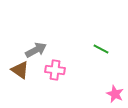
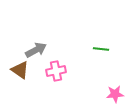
green line: rotated 21 degrees counterclockwise
pink cross: moved 1 px right, 1 px down; rotated 18 degrees counterclockwise
pink star: rotated 30 degrees counterclockwise
